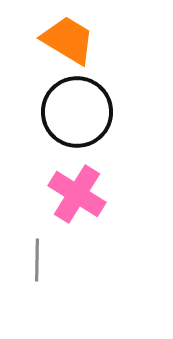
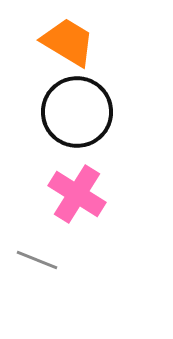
orange trapezoid: moved 2 px down
gray line: rotated 69 degrees counterclockwise
